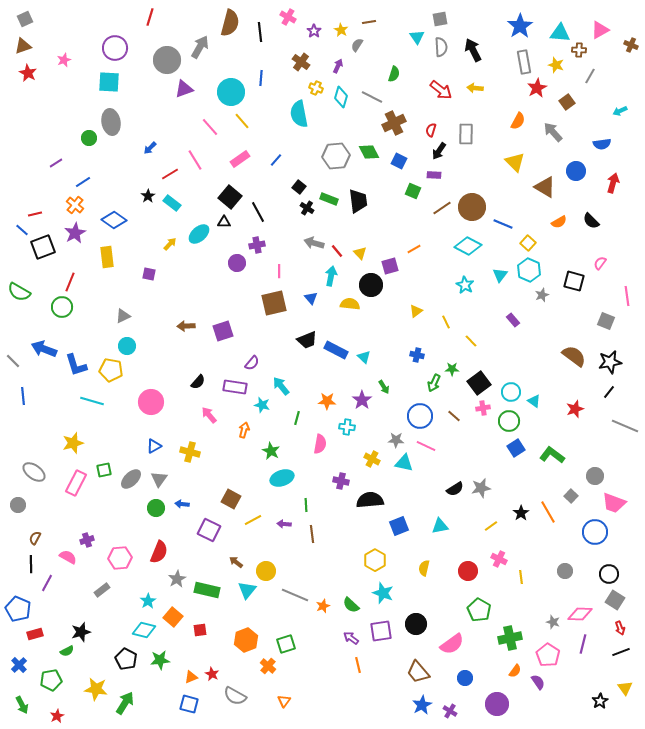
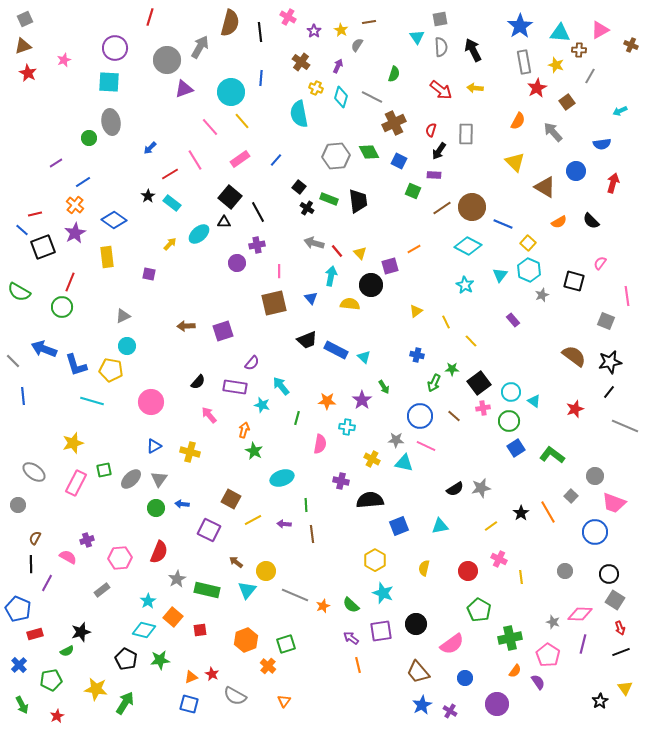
green star at (271, 451): moved 17 px left
